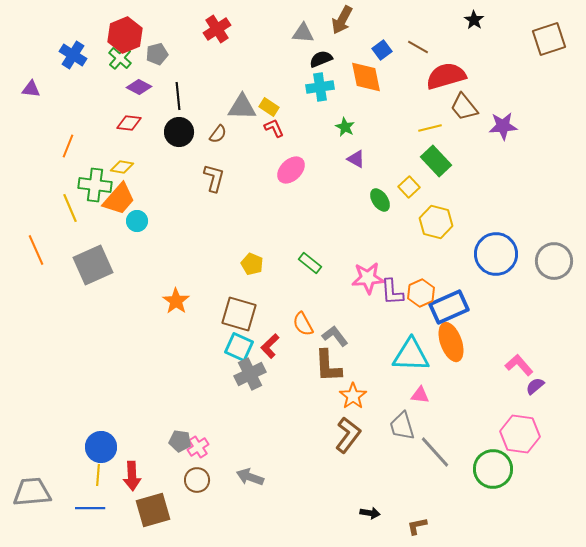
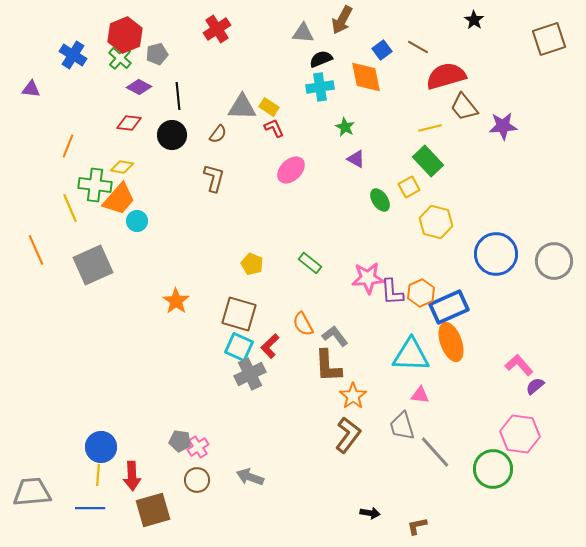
black circle at (179, 132): moved 7 px left, 3 px down
green rectangle at (436, 161): moved 8 px left
yellow square at (409, 187): rotated 15 degrees clockwise
